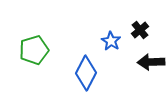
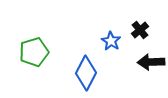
green pentagon: moved 2 px down
